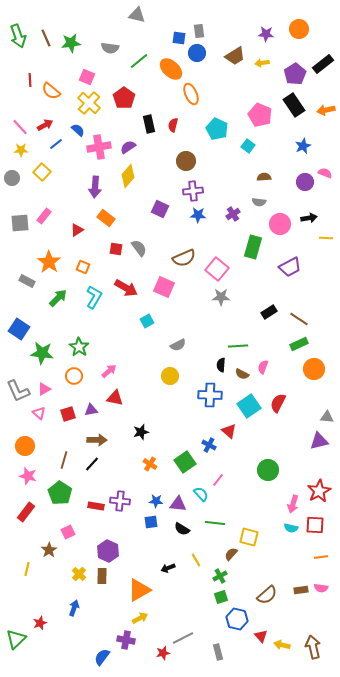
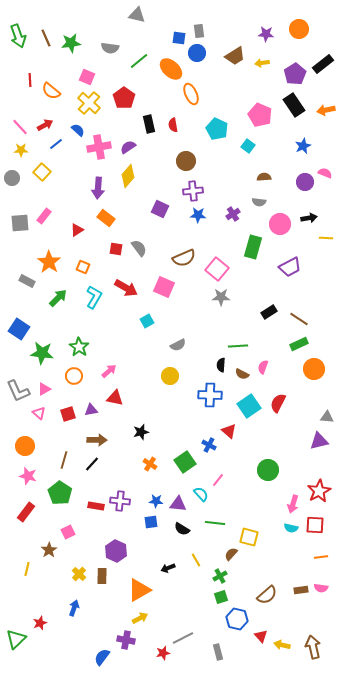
red semicircle at (173, 125): rotated 24 degrees counterclockwise
purple arrow at (95, 187): moved 3 px right, 1 px down
purple hexagon at (108, 551): moved 8 px right
